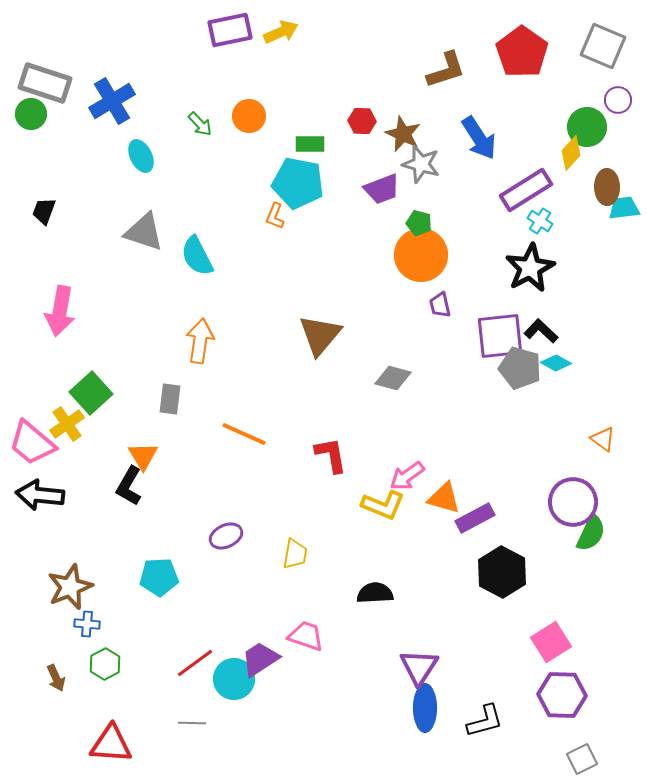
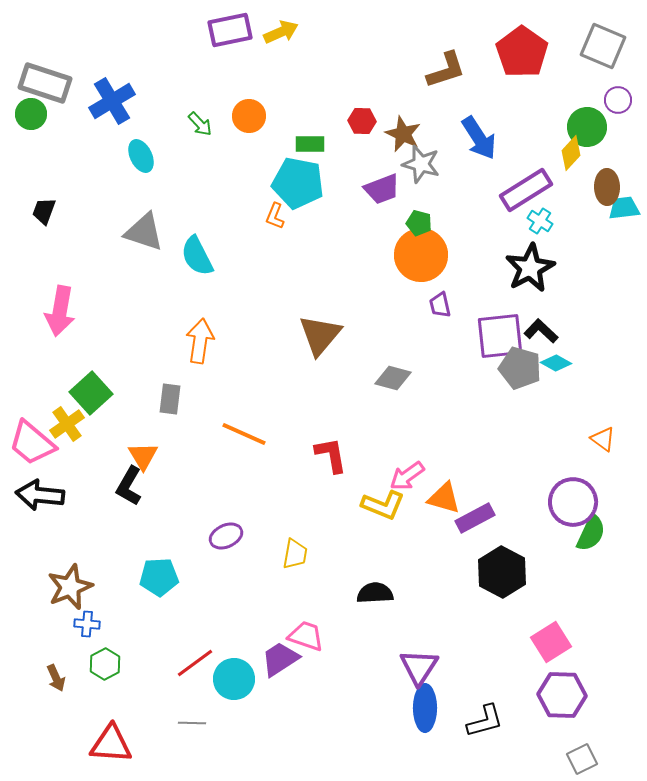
purple trapezoid at (260, 659): moved 20 px right
